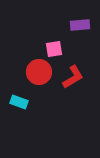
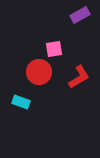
purple rectangle: moved 10 px up; rotated 24 degrees counterclockwise
red L-shape: moved 6 px right
cyan rectangle: moved 2 px right
